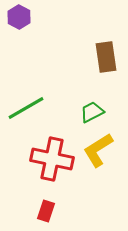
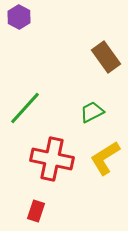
brown rectangle: rotated 28 degrees counterclockwise
green line: moved 1 px left; rotated 18 degrees counterclockwise
yellow L-shape: moved 7 px right, 8 px down
red rectangle: moved 10 px left
